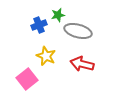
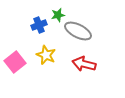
gray ellipse: rotated 12 degrees clockwise
yellow star: moved 1 px up
red arrow: moved 2 px right
pink square: moved 12 px left, 17 px up
